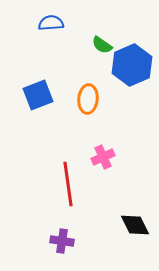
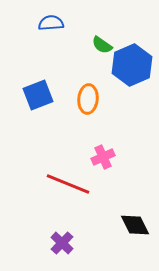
red line: rotated 60 degrees counterclockwise
purple cross: moved 2 px down; rotated 35 degrees clockwise
